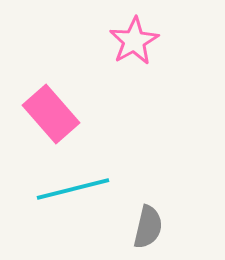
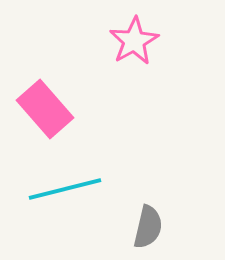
pink rectangle: moved 6 px left, 5 px up
cyan line: moved 8 px left
